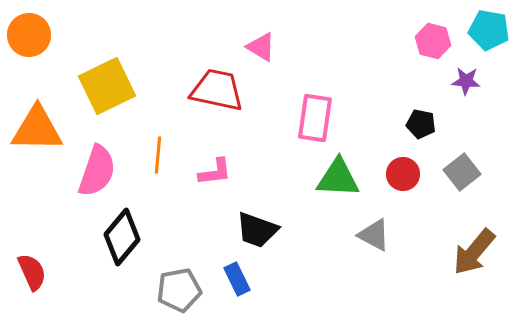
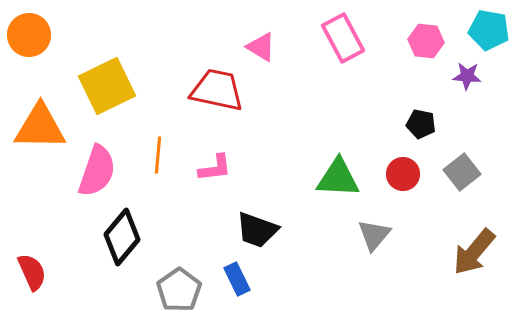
pink hexagon: moved 7 px left; rotated 8 degrees counterclockwise
purple star: moved 1 px right, 5 px up
pink rectangle: moved 28 px right, 80 px up; rotated 36 degrees counterclockwise
orange triangle: moved 3 px right, 2 px up
pink L-shape: moved 4 px up
gray triangle: rotated 42 degrees clockwise
gray pentagon: rotated 24 degrees counterclockwise
